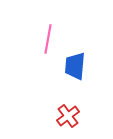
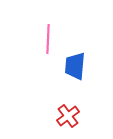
pink line: rotated 8 degrees counterclockwise
